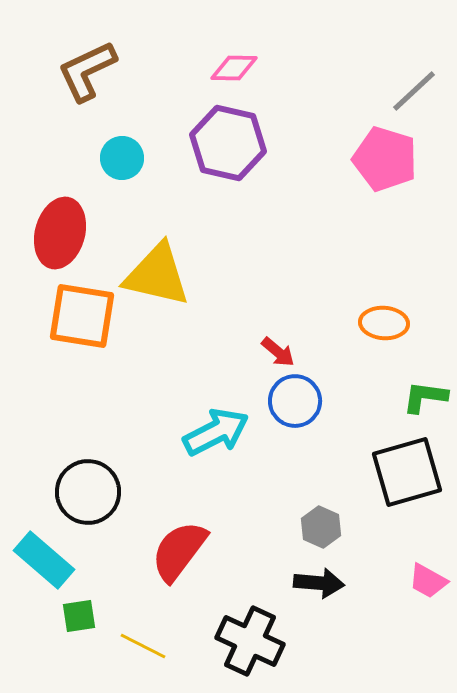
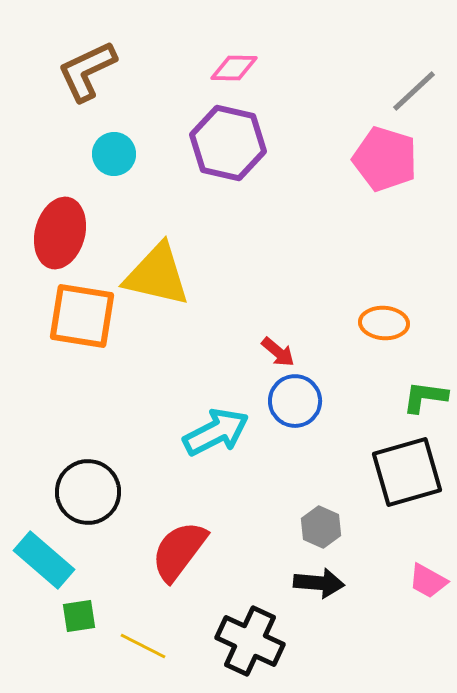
cyan circle: moved 8 px left, 4 px up
